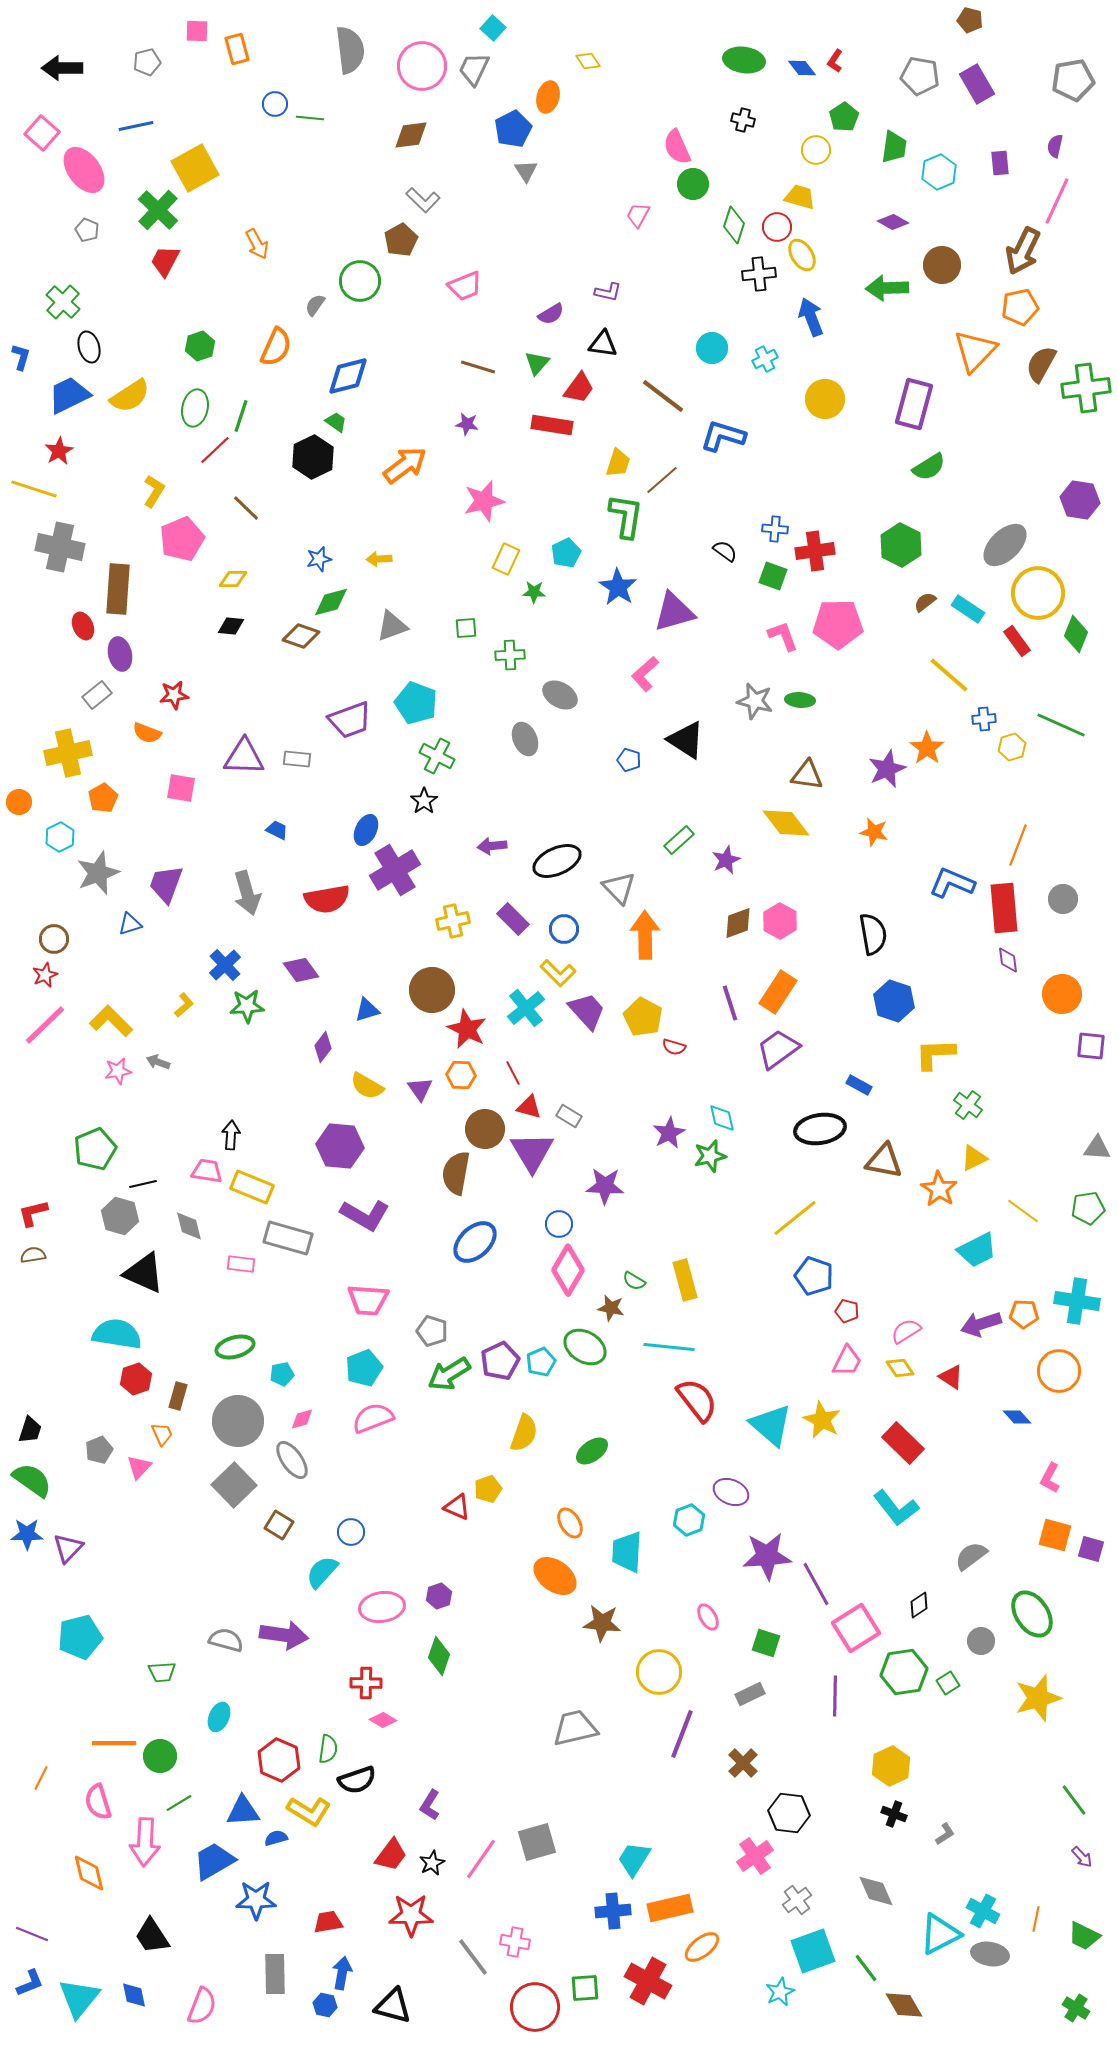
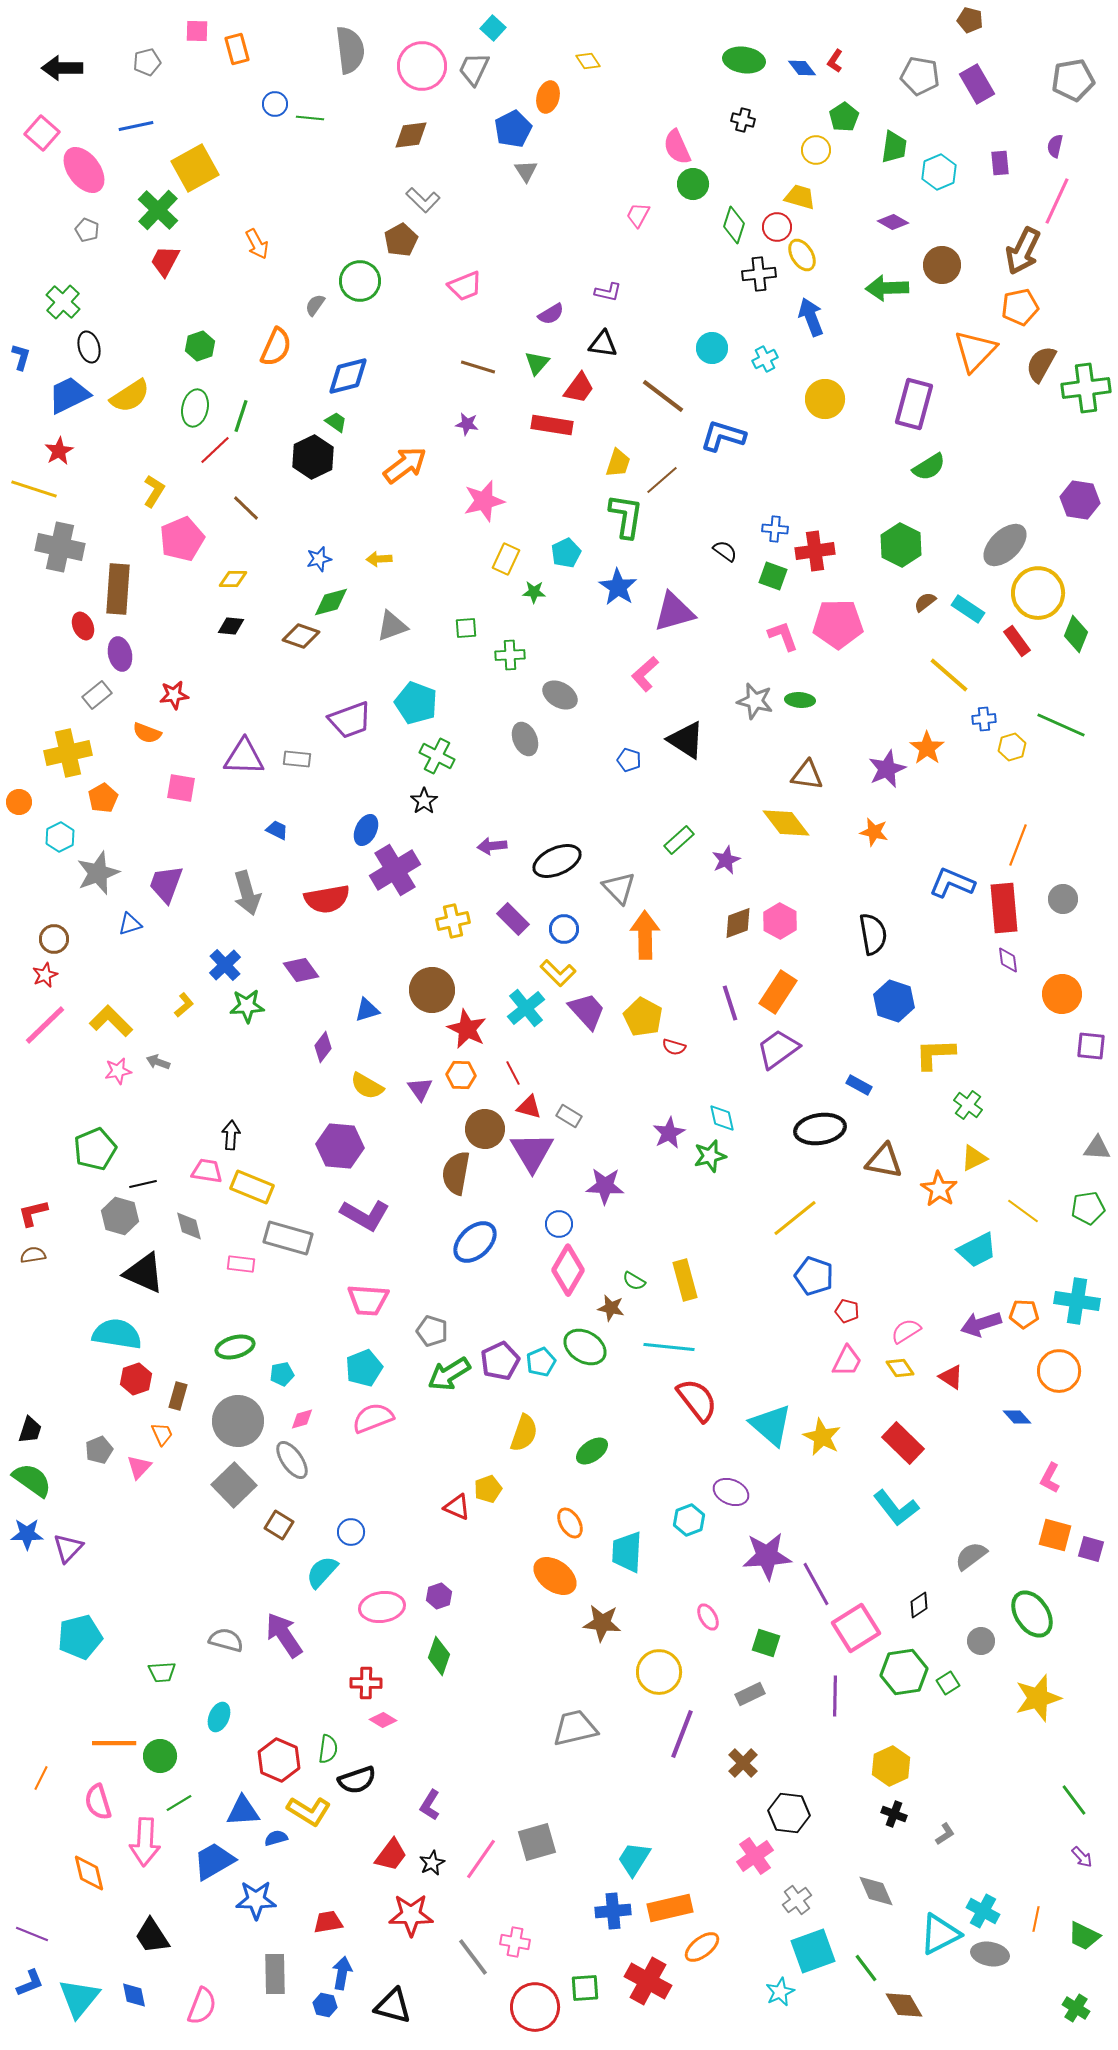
yellow star at (822, 1420): moved 17 px down
purple arrow at (284, 1635): rotated 132 degrees counterclockwise
